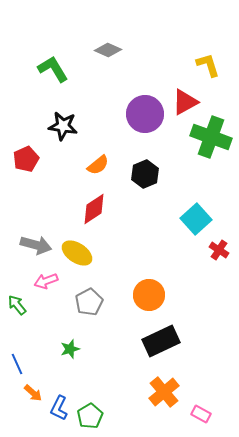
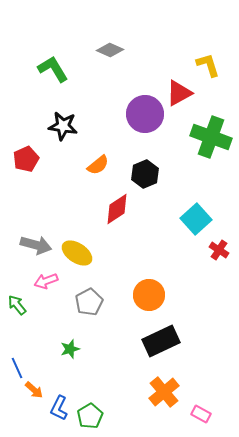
gray diamond: moved 2 px right
red triangle: moved 6 px left, 9 px up
red diamond: moved 23 px right
blue line: moved 4 px down
orange arrow: moved 1 px right, 3 px up
